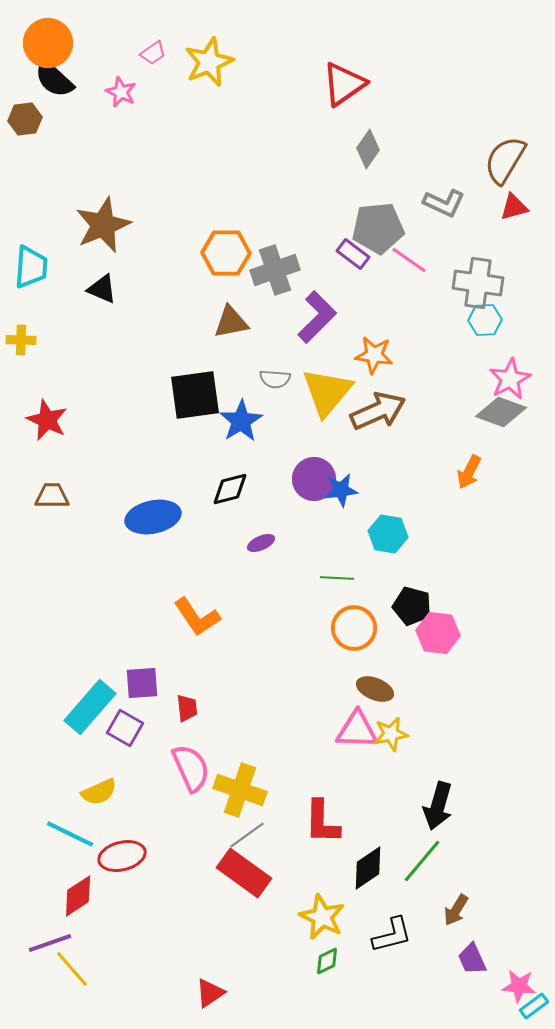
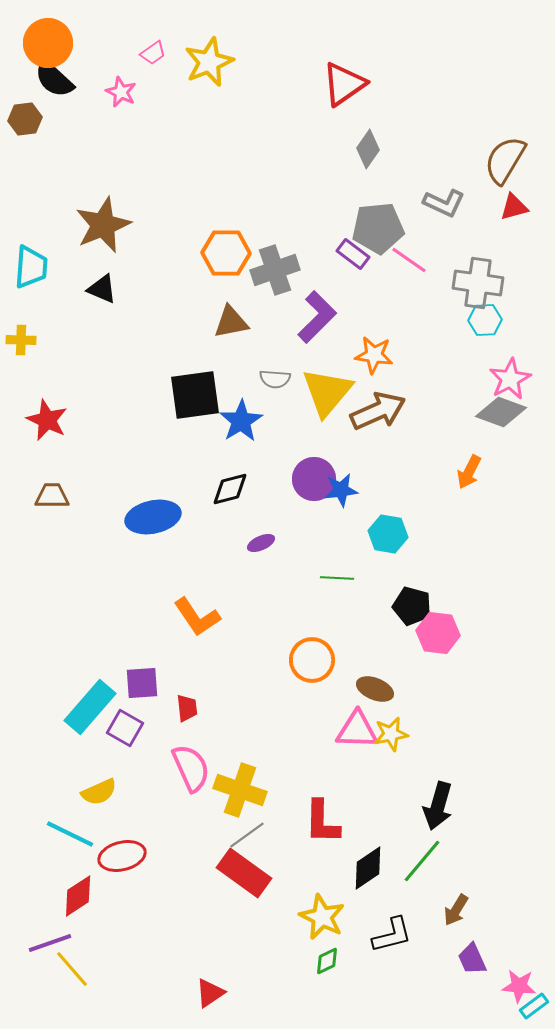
orange circle at (354, 628): moved 42 px left, 32 px down
